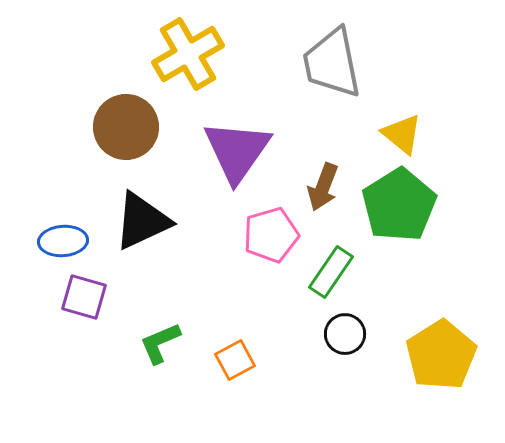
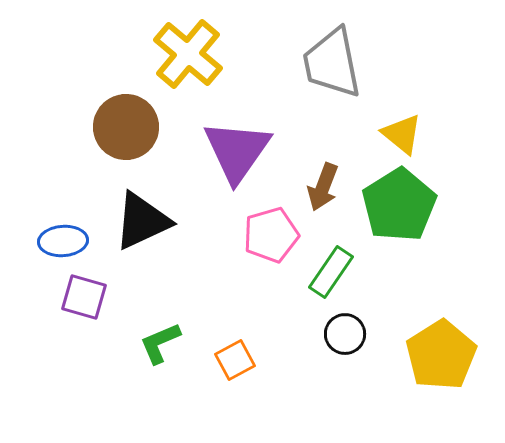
yellow cross: rotated 20 degrees counterclockwise
